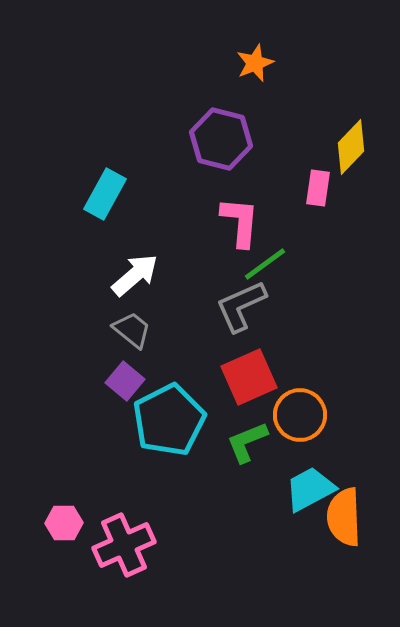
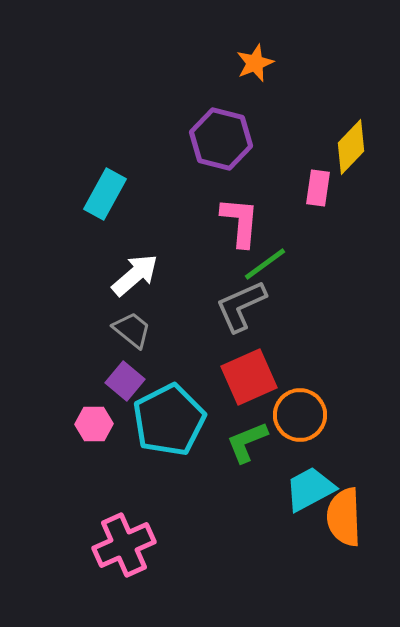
pink hexagon: moved 30 px right, 99 px up
